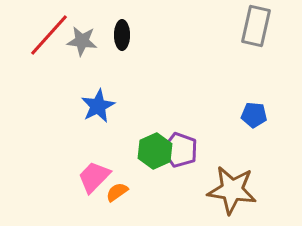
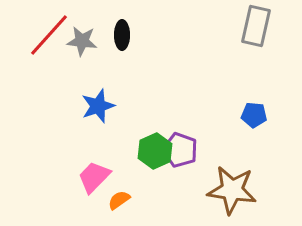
blue star: rotated 8 degrees clockwise
orange semicircle: moved 2 px right, 8 px down
